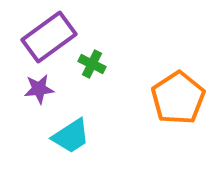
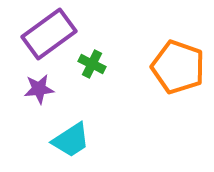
purple rectangle: moved 3 px up
orange pentagon: moved 31 px up; rotated 20 degrees counterclockwise
cyan trapezoid: moved 4 px down
